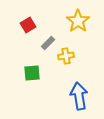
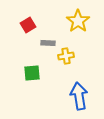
gray rectangle: rotated 48 degrees clockwise
